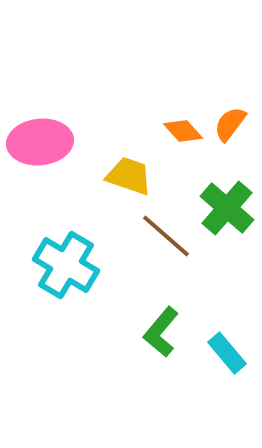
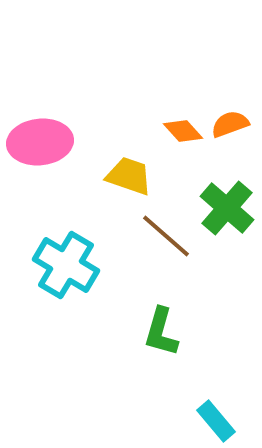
orange semicircle: rotated 33 degrees clockwise
green L-shape: rotated 24 degrees counterclockwise
cyan rectangle: moved 11 px left, 68 px down
